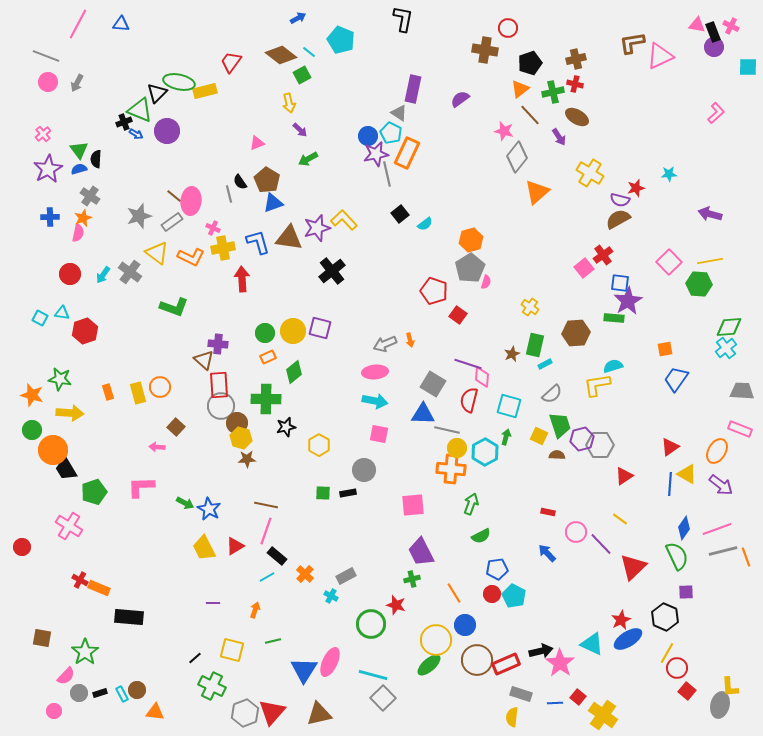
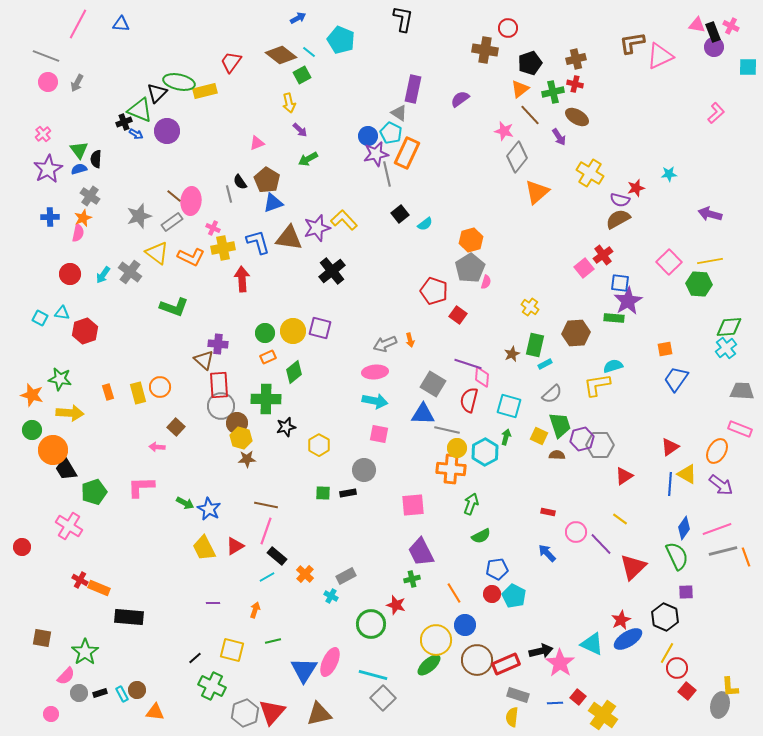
gray rectangle at (521, 694): moved 3 px left, 1 px down
pink circle at (54, 711): moved 3 px left, 3 px down
